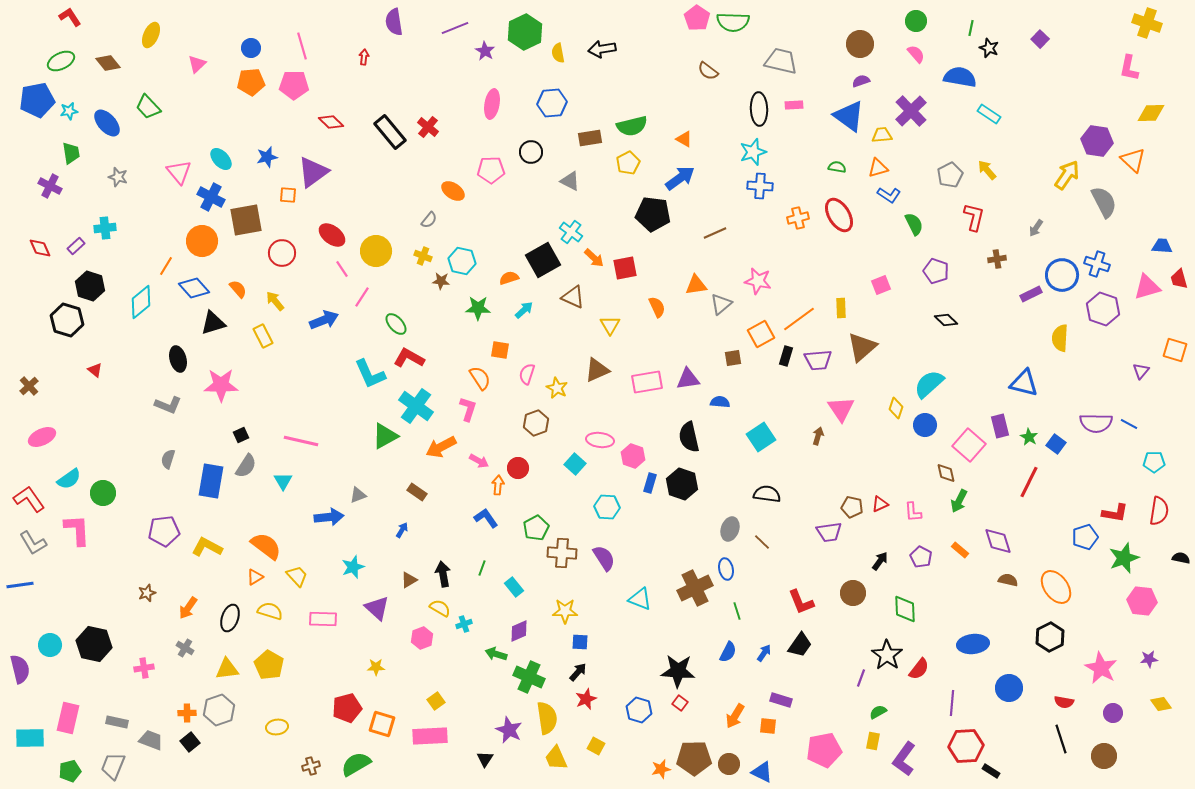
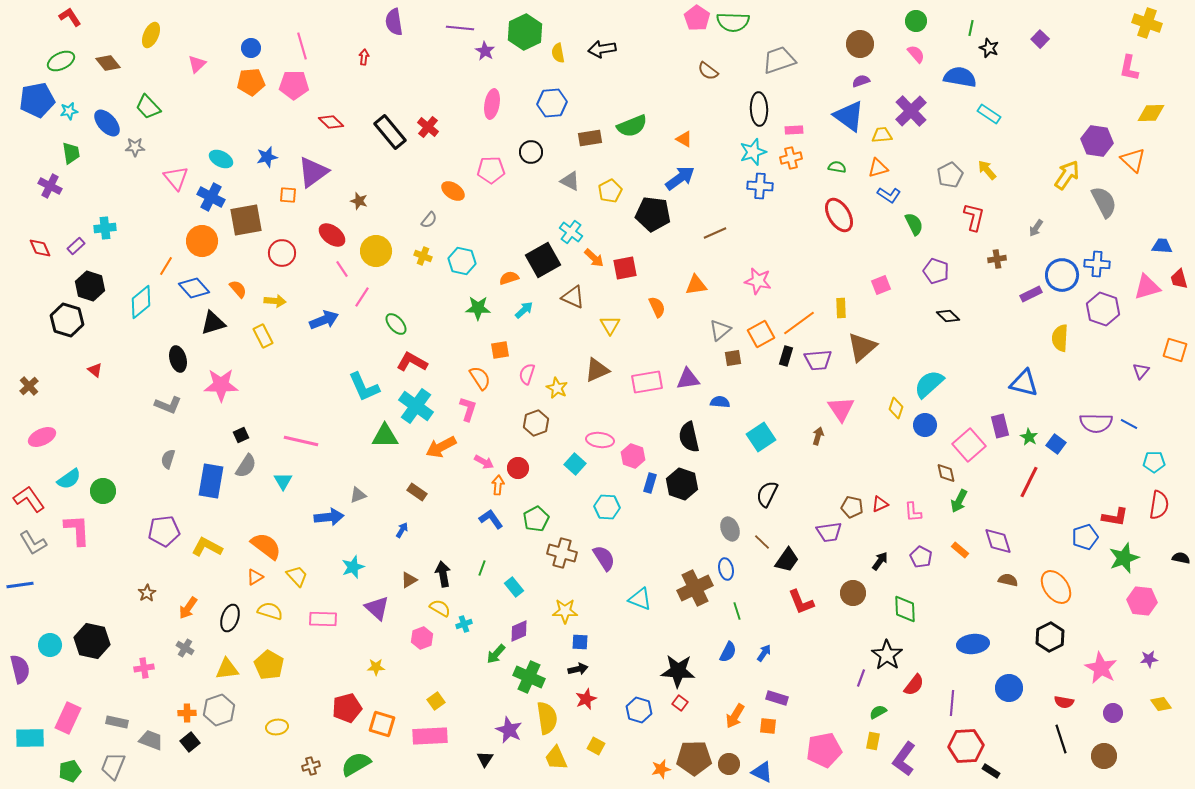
purple line at (455, 28): moved 5 px right; rotated 28 degrees clockwise
gray trapezoid at (781, 61): moved 2 px left, 1 px up; rotated 32 degrees counterclockwise
pink rectangle at (794, 105): moved 25 px down
green semicircle at (632, 126): rotated 8 degrees counterclockwise
cyan ellipse at (221, 159): rotated 20 degrees counterclockwise
yellow pentagon at (628, 163): moved 18 px left, 28 px down
pink triangle at (179, 172): moved 3 px left, 6 px down
gray star at (118, 177): moved 17 px right, 30 px up; rotated 18 degrees counterclockwise
orange cross at (798, 218): moved 7 px left, 60 px up
blue cross at (1097, 264): rotated 15 degrees counterclockwise
brown star at (441, 281): moved 82 px left, 80 px up; rotated 12 degrees clockwise
yellow arrow at (275, 301): rotated 135 degrees clockwise
gray triangle at (721, 304): moved 1 px left, 26 px down
orange line at (799, 319): moved 4 px down
black diamond at (946, 320): moved 2 px right, 4 px up
orange square at (500, 350): rotated 18 degrees counterclockwise
red L-shape at (409, 358): moved 3 px right, 4 px down
cyan L-shape at (370, 374): moved 6 px left, 13 px down
green triangle at (385, 436): rotated 28 degrees clockwise
pink square at (969, 445): rotated 8 degrees clockwise
pink arrow at (479, 461): moved 5 px right, 1 px down
green circle at (103, 493): moved 2 px up
black semicircle at (767, 494): rotated 72 degrees counterclockwise
red semicircle at (1159, 511): moved 6 px up
red L-shape at (1115, 513): moved 4 px down
blue L-shape at (486, 518): moved 5 px right, 1 px down
green pentagon at (536, 528): moved 9 px up
gray ellipse at (730, 529): rotated 40 degrees counterclockwise
brown cross at (562, 553): rotated 12 degrees clockwise
brown star at (147, 593): rotated 12 degrees counterclockwise
black hexagon at (94, 644): moved 2 px left, 3 px up
black trapezoid at (800, 645): moved 13 px left, 85 px up
green arrow at (496, 654): rotated 65 degrees counterclockwise
red semicircle at (919, 669): moved 5 px left, 16 px down
black arrow at (578, 672): moved 3 px up; rotated 36 degrees clockwise
purple rectangle at (781, 700): moved 4 px left, 2 px up
pink rectangle at (68, 718): rotated 12 degrees clockwise
